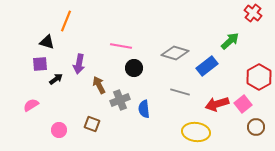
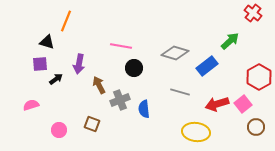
pink semicircle: rotated 14 degrees clockwise
